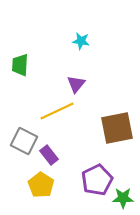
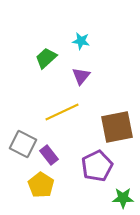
green trapezoid: moved 26 px right, 7 px up; rotated 45 degrees clockwise
purple triangle: moved 5 px right, 8 px up
yellow line: moved 5 px right, 1 px down
brown square: moved 1 px up
gray square: moved 1 px left, 3 px down
purple pentagon: moved 14 px up
